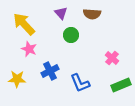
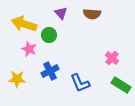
yellow arrow: rotated 30 degrees counterclockwise
green circle: moved 22 px left
green rectangle: rotated 54 degrees clockwise
